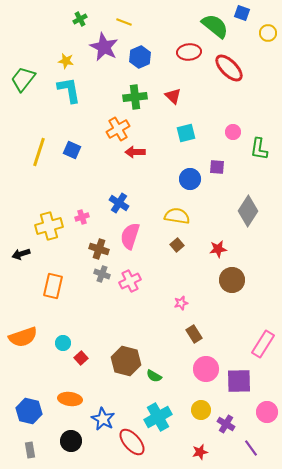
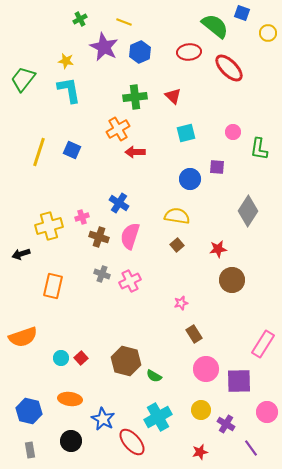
blue hexagon at (140, 57): moved 5 px up
brown cross at (99, 249): moved 12 px up
cyan circle at (63, 343): moved 2 px left, 15 px down
